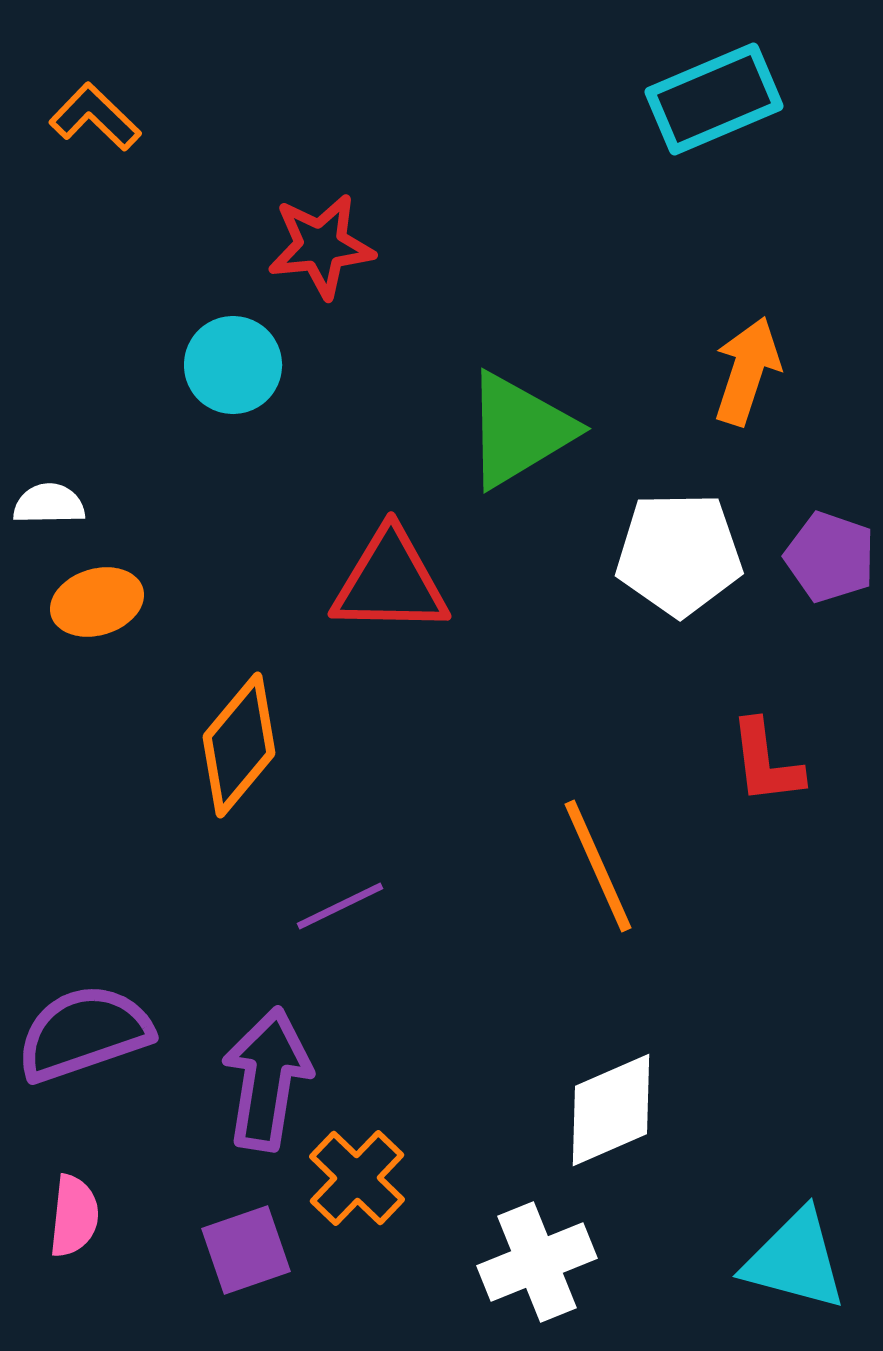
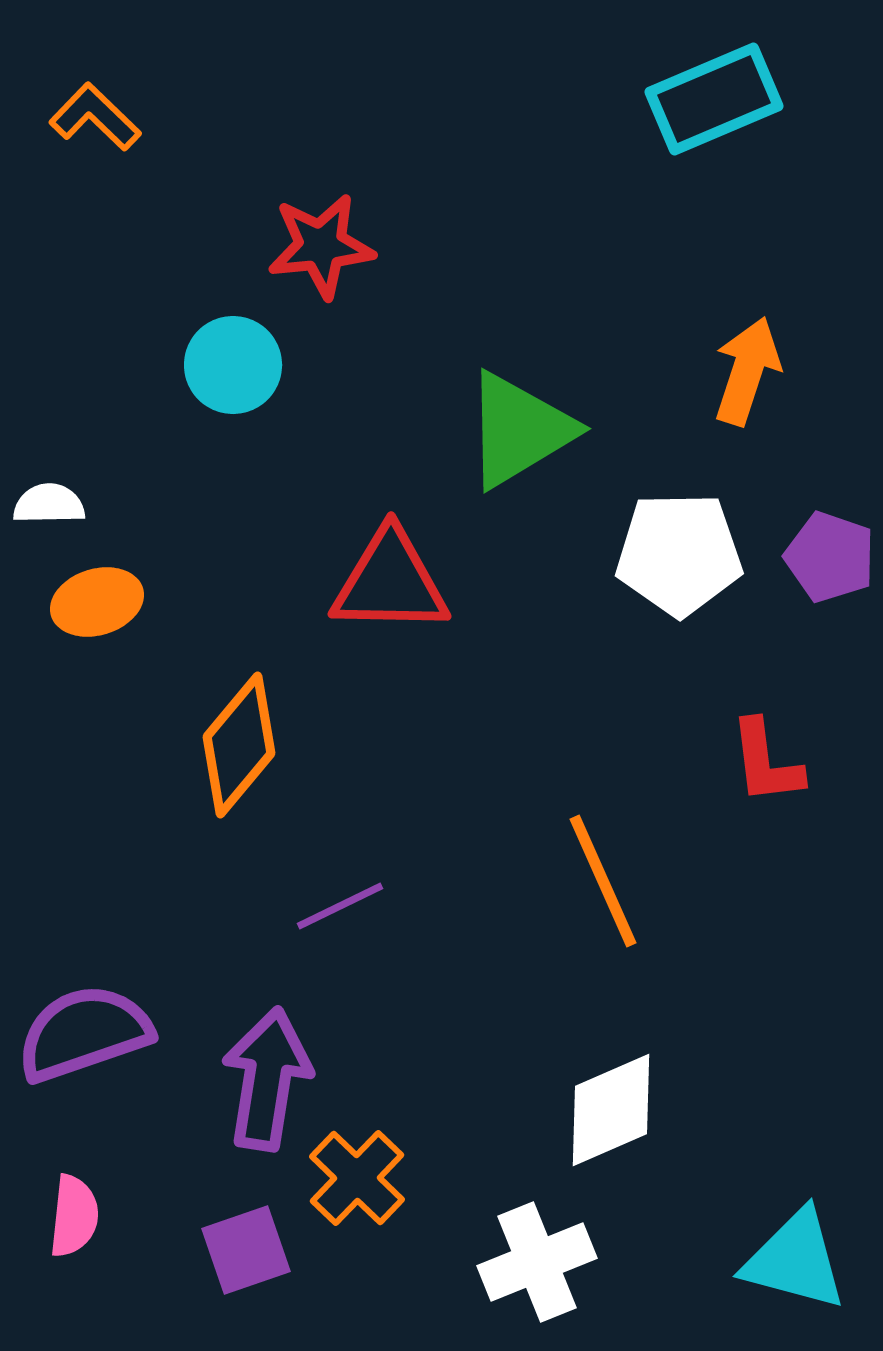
orange line: moved 5 px right, 15 px down
